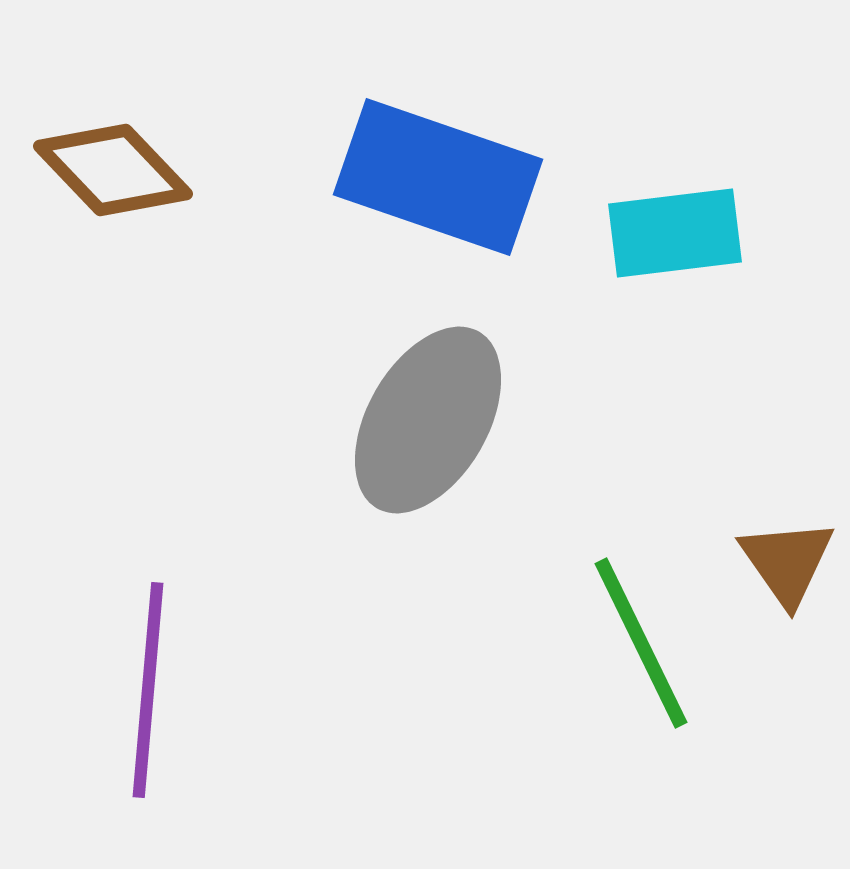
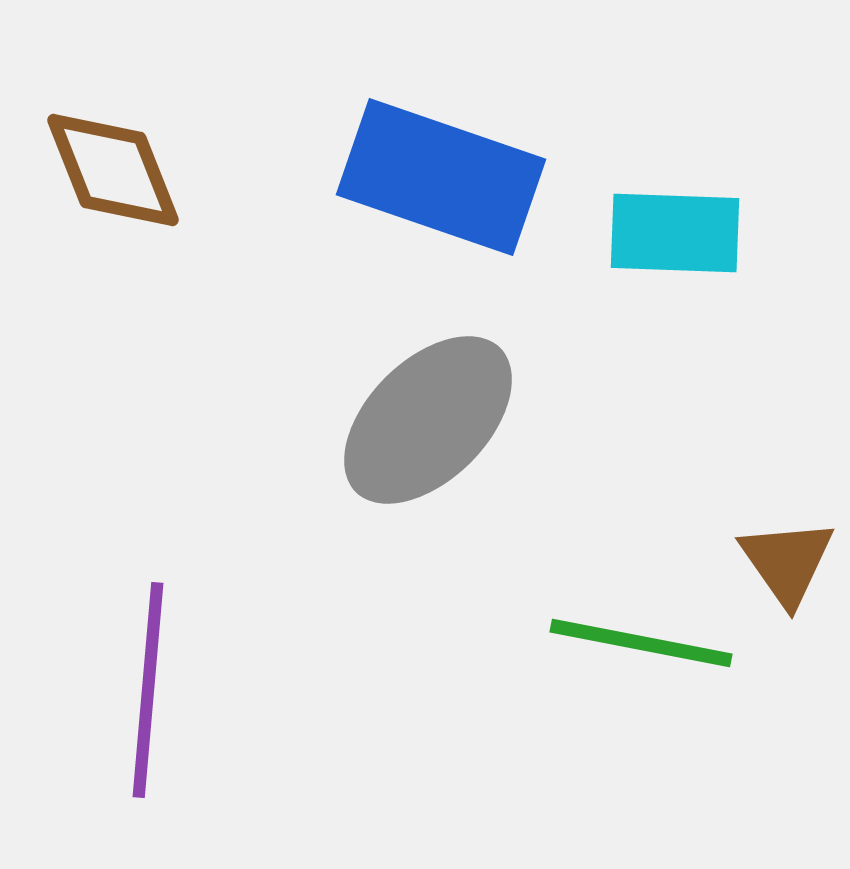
brown diamond: rotated 22 degrees clockwise
blue rectangle: moved 3 px right
cyan rectangle: rotated 9 degrees clockwise
gray ellipse: rotated 15 degrees clockwise
green line: rotated 53 degrees counterclockwise
